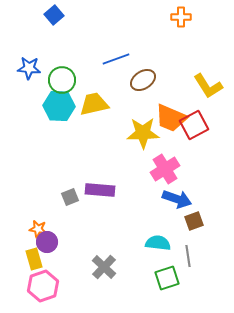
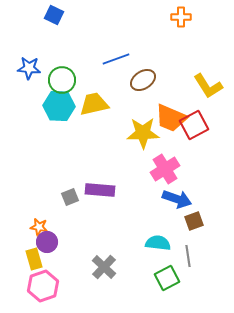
blue square: rotated 24 degrees counterclockwise
orange star: moved 1 px right, 2 px up
green square: rotated 10 degrees counterclockwise
